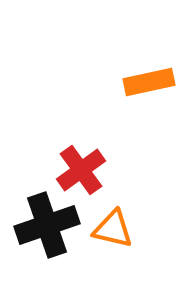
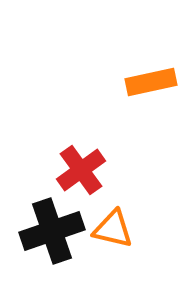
orange rectangle: moved 2 px right
black cross: moved 5 px right, 6 px down
